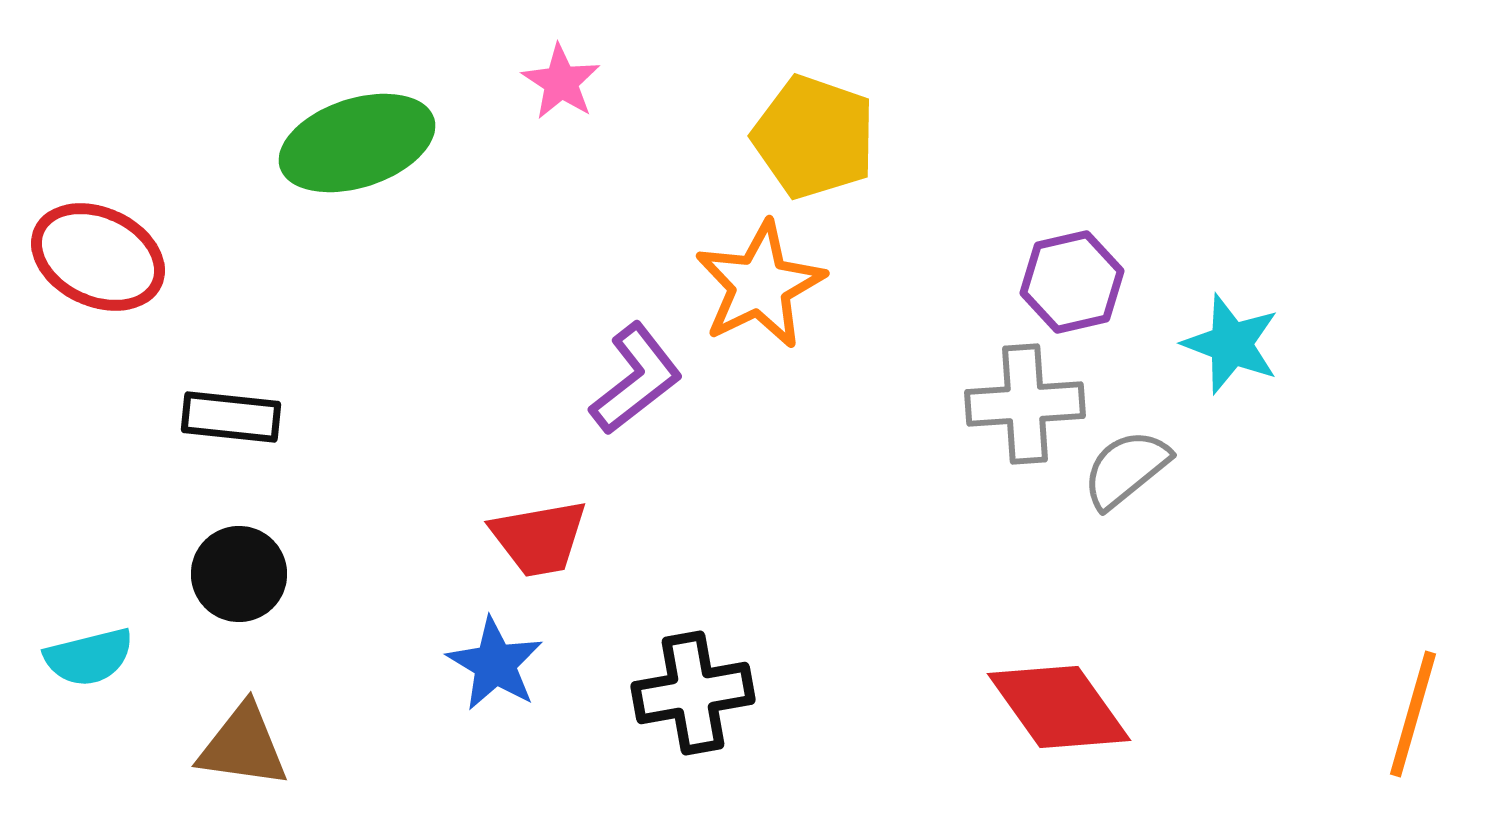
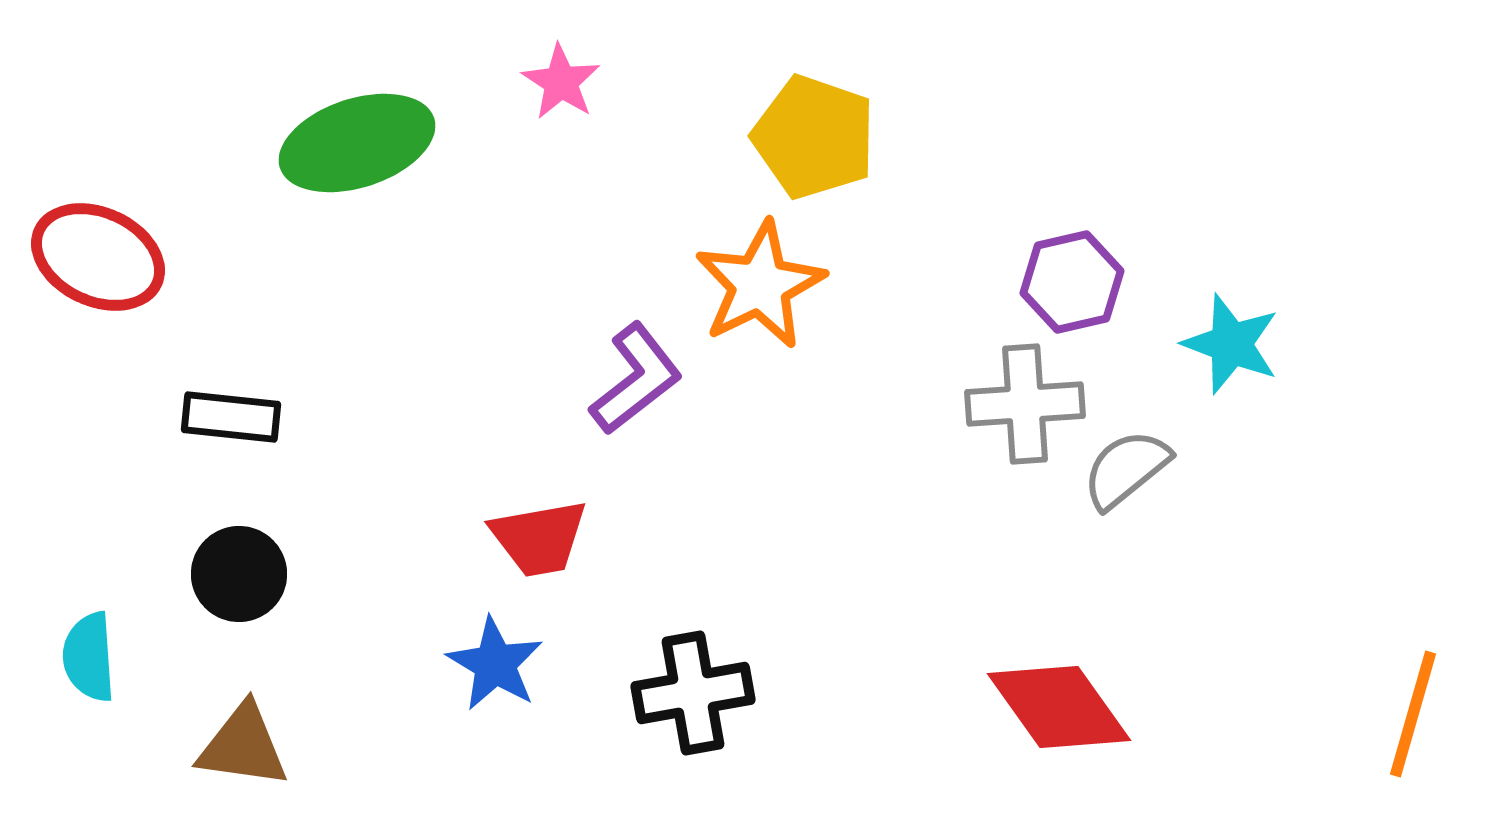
cyan semicircle: rotated 100 degrees clockwise
